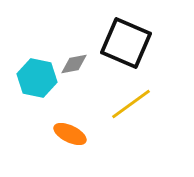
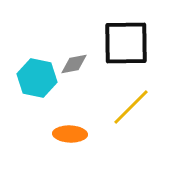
black square: rotated 24 degrees counterclockwise
yellow line: moved 3 px down; rotated 9 degrees counterclockwise
orange ellipse: rotated 24 degrees counterclockwise
